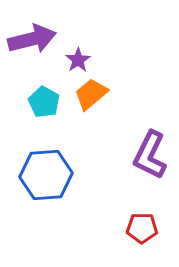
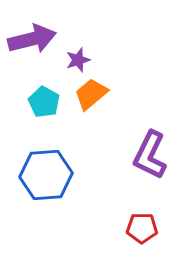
purple star: rotated 15 degrees clockwise
